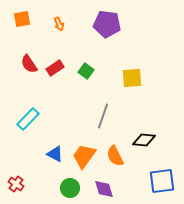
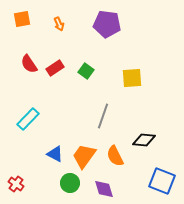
blue square: rotated 28 degrees clockwise
green circle: moved 5 px up
